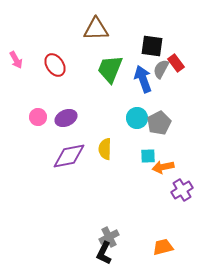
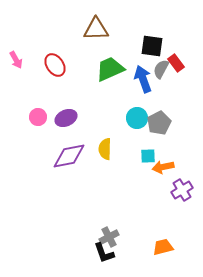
green trapezoid: rotated 44 degrees clockwise
black L-shape: rotated 45 degrees counterclockwise
